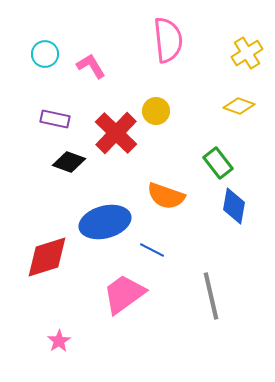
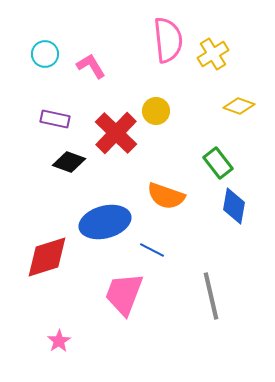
yellow cross: moved 34 px left, 1 px down
pink trapezoid: rotated 33 degrees counterclockwise
